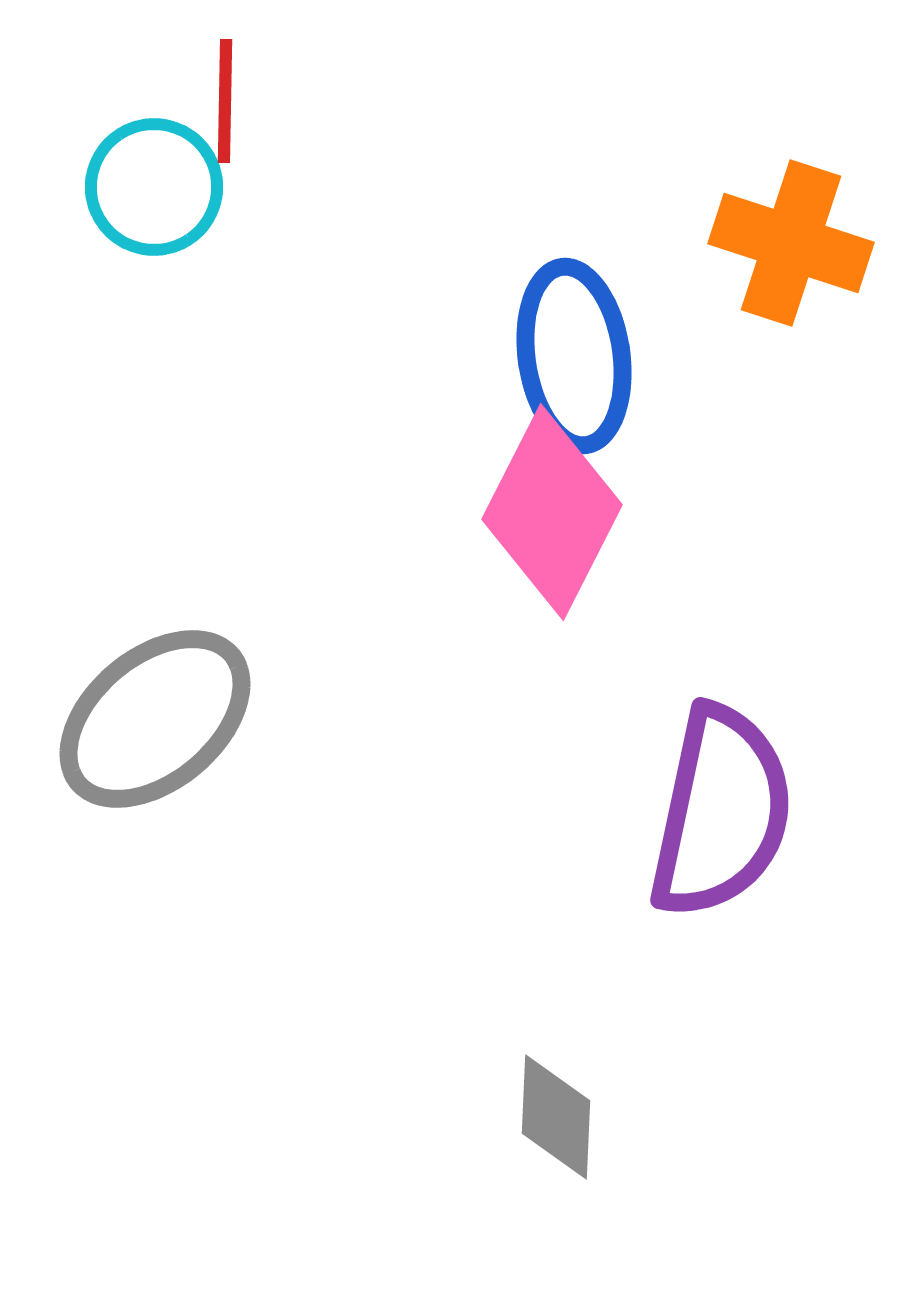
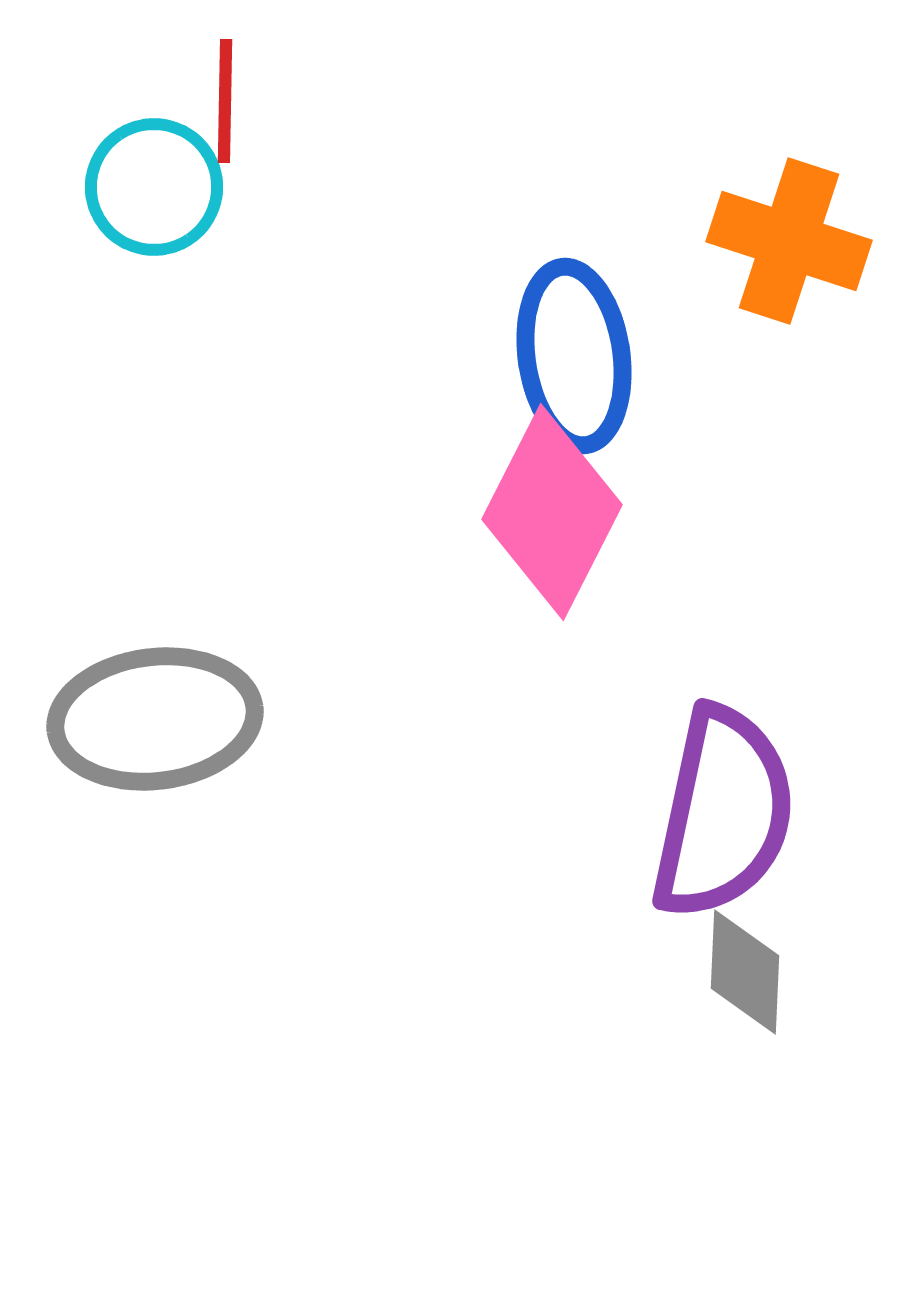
orange cross: moved 2 px left, 2 px up
gray ellipse: rotated 33 degrees clockwise
purple semicircle: moved 2 px right, 1 px down
gray diamond: moved 189 px right, 145 px up
